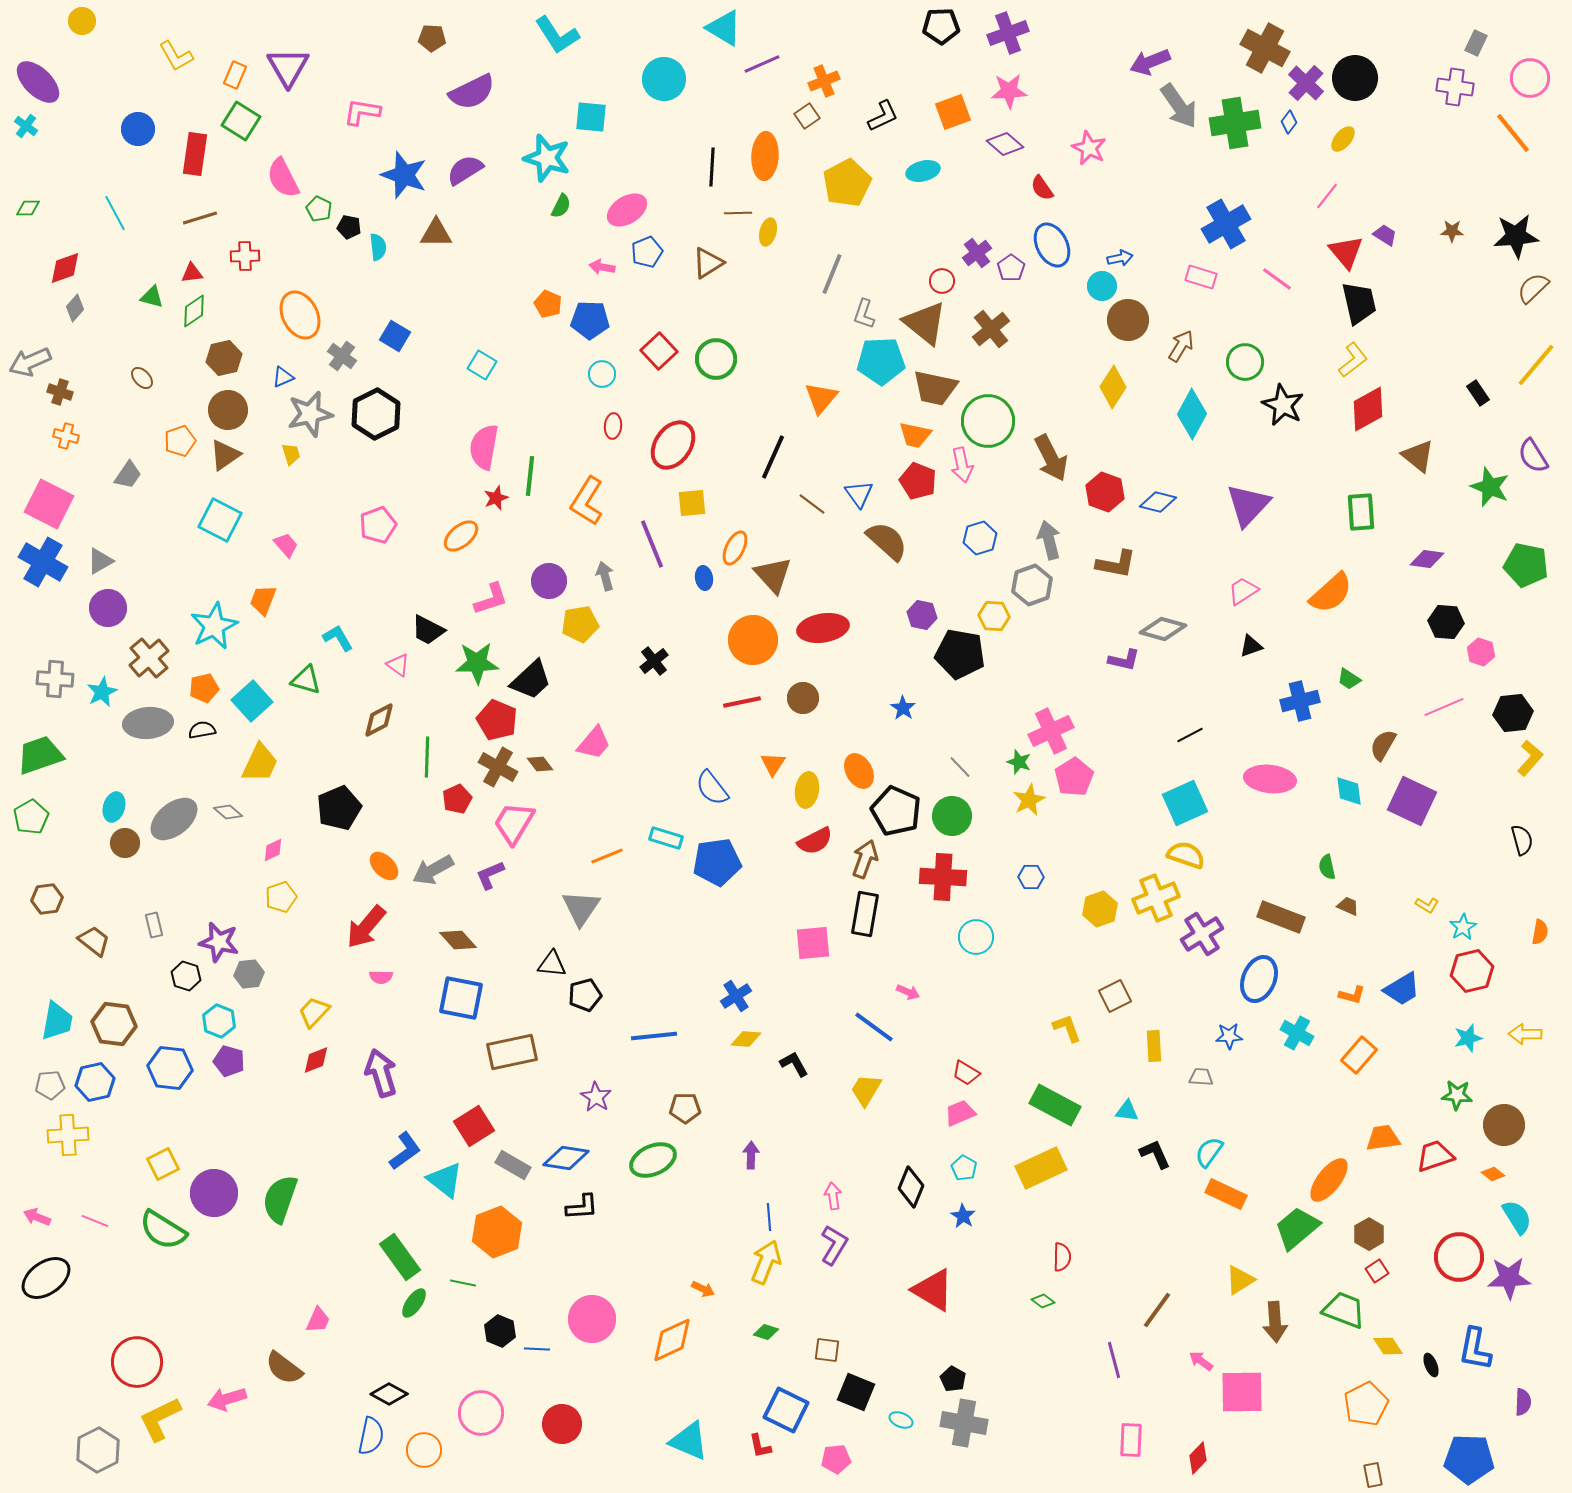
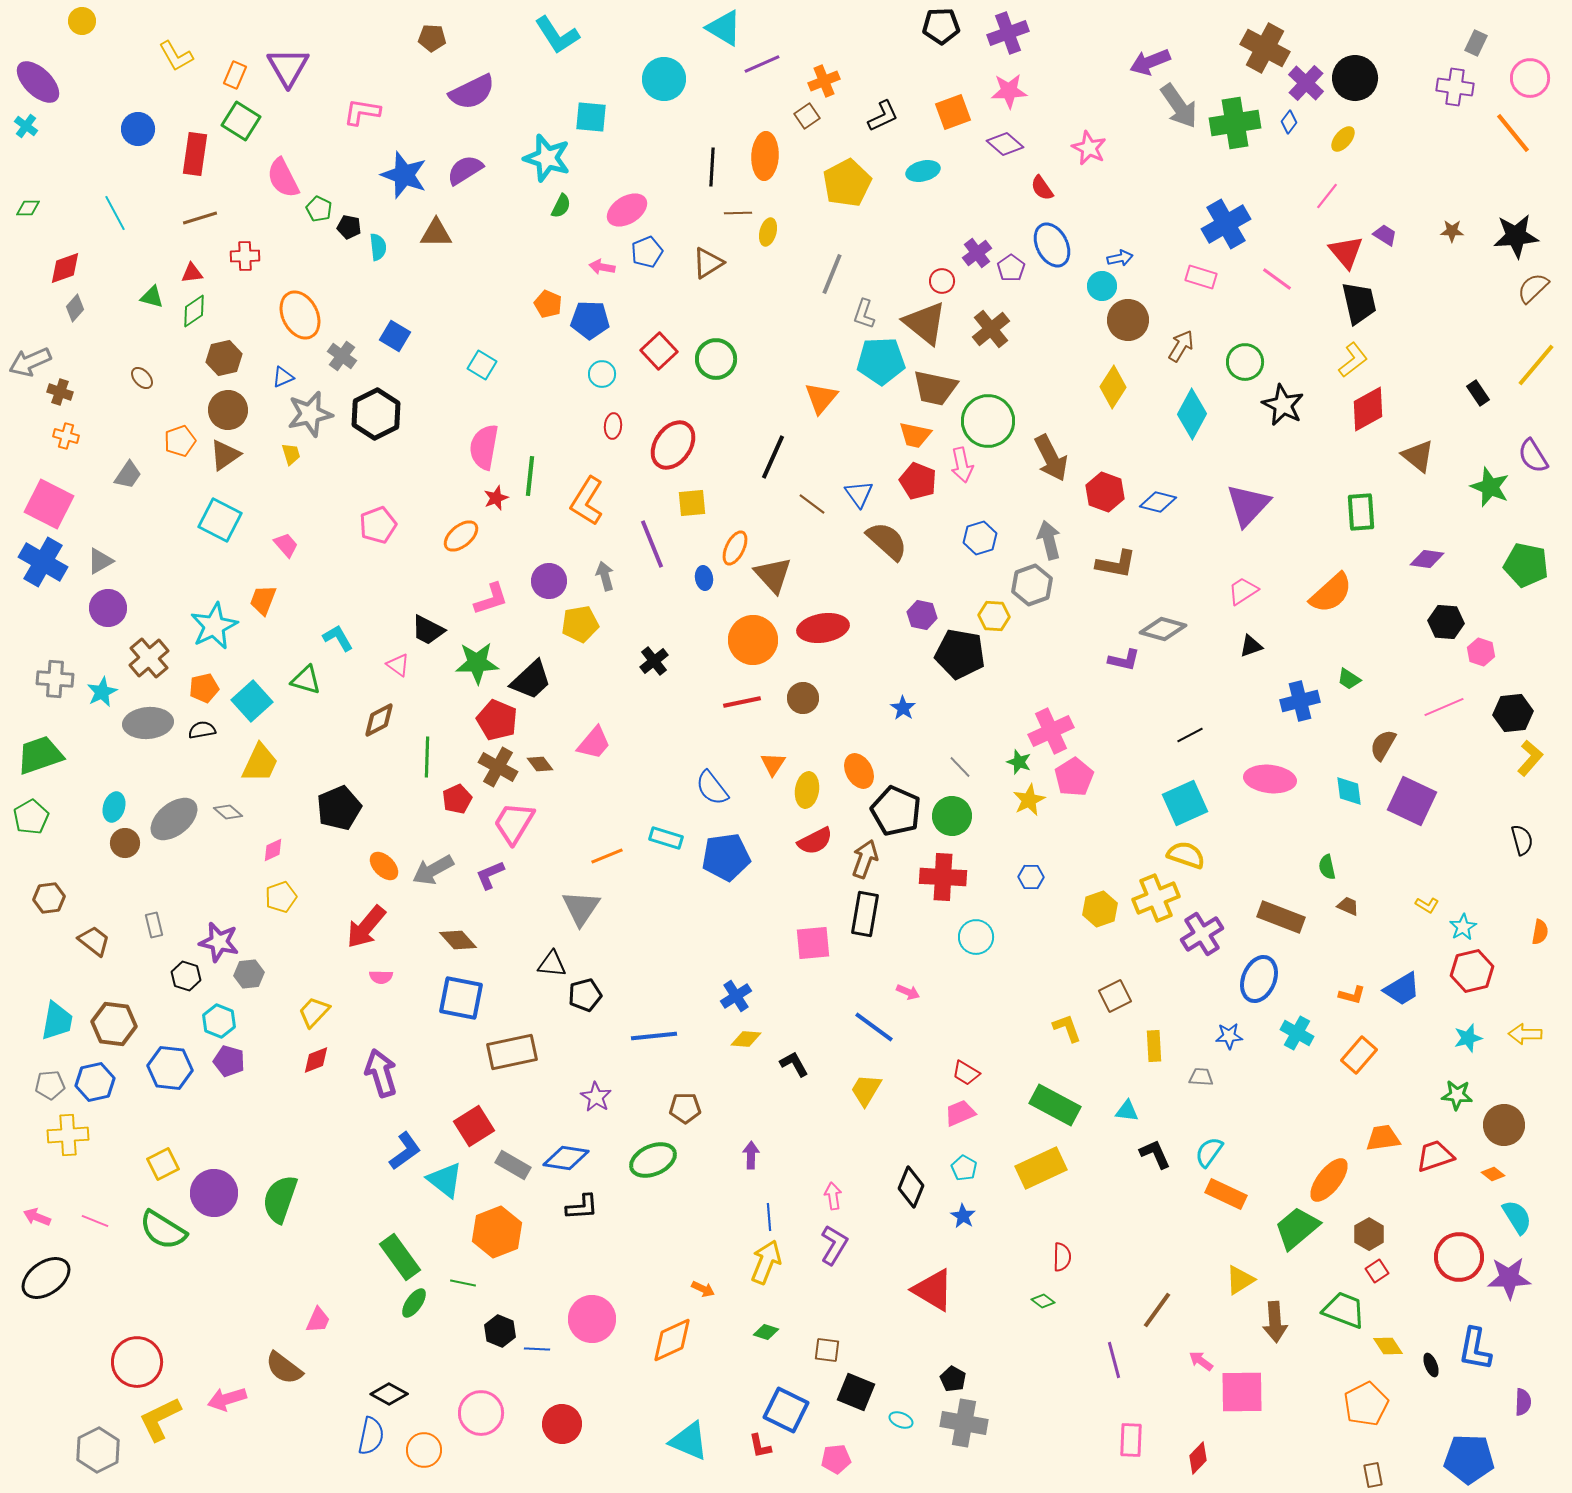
blue pentagon at (717, 862): moved 9 px right, 5 px up
brown hexagon at (47, 899): moved 2 px right, 1 px up
